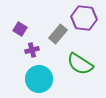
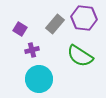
gray rectangle: moved 3 px left, 10 px up
green semicircle: moved 8 px up
